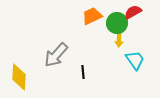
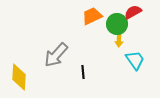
green circle: moved 1 px down
